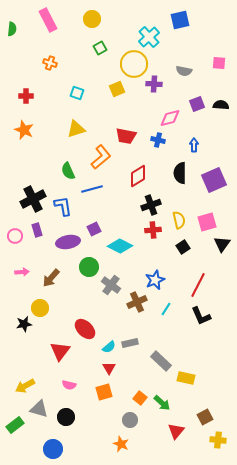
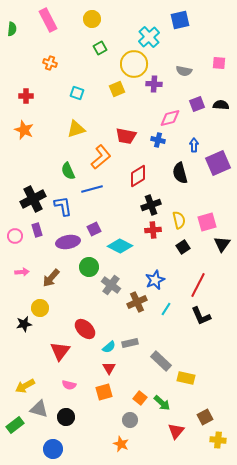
black semicircle at (180, 173): rotated 15 degrees counterclockwise
purple square at (214, 180): moved 4 px right, 17 px up
